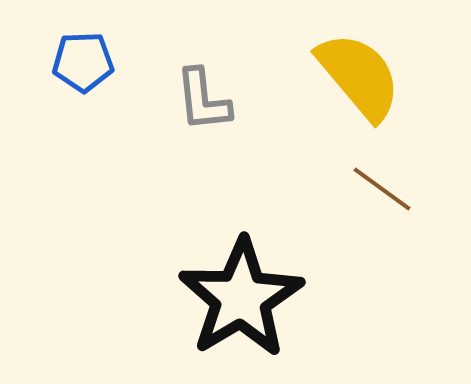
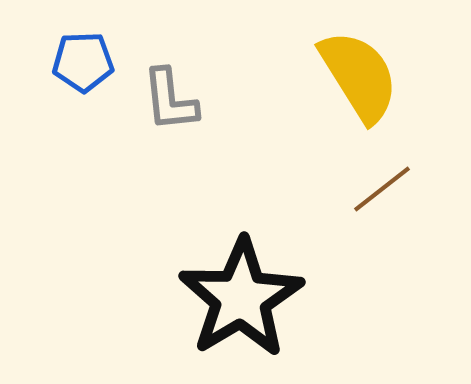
yellow semicircle: rotated 8 degrees clockwise
gray L-shape: moved 33 px left
brown line: rotated 74 degrees counterclockwise
